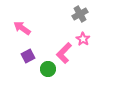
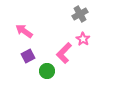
pink arrow: moved 2 px right, 3 px down
green circle: moved 1 px left, 2 px down
